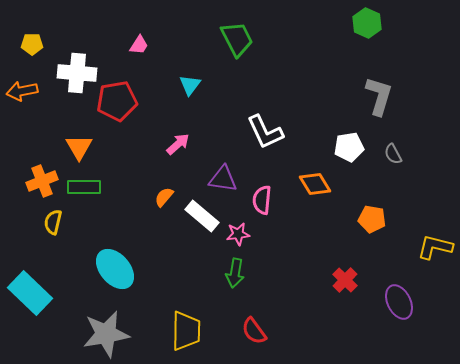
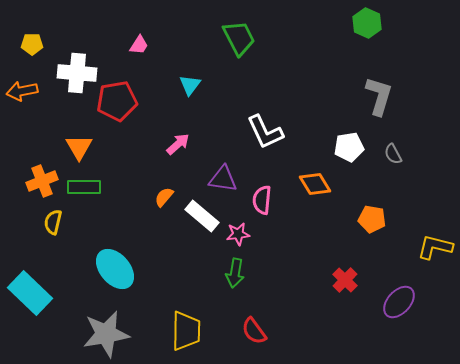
green trapezoid: moved 2 px right, 1 px up
purple ellipse: rotated 68 degrees clockwise
